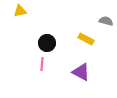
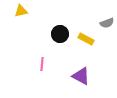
yellow triangle: moved 1 px right
gray semicircle: moved 1 px right, 2 px down; rotated 144 degrees clockwise
black circle: moved 13 px right, 9 px up
purple triangle: moved 4 px down
